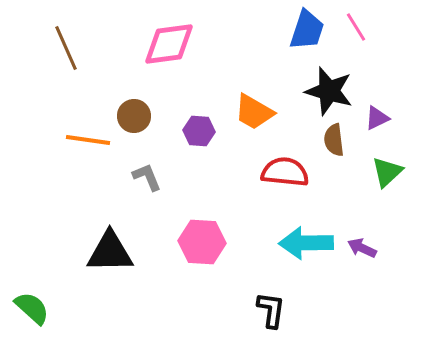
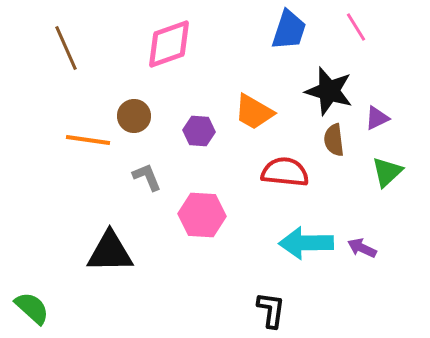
blue trapezoid: moved 18 px left
pink diamond: rotated 12 degrees counterclockwise
pink hexagon: moved 27 px up
